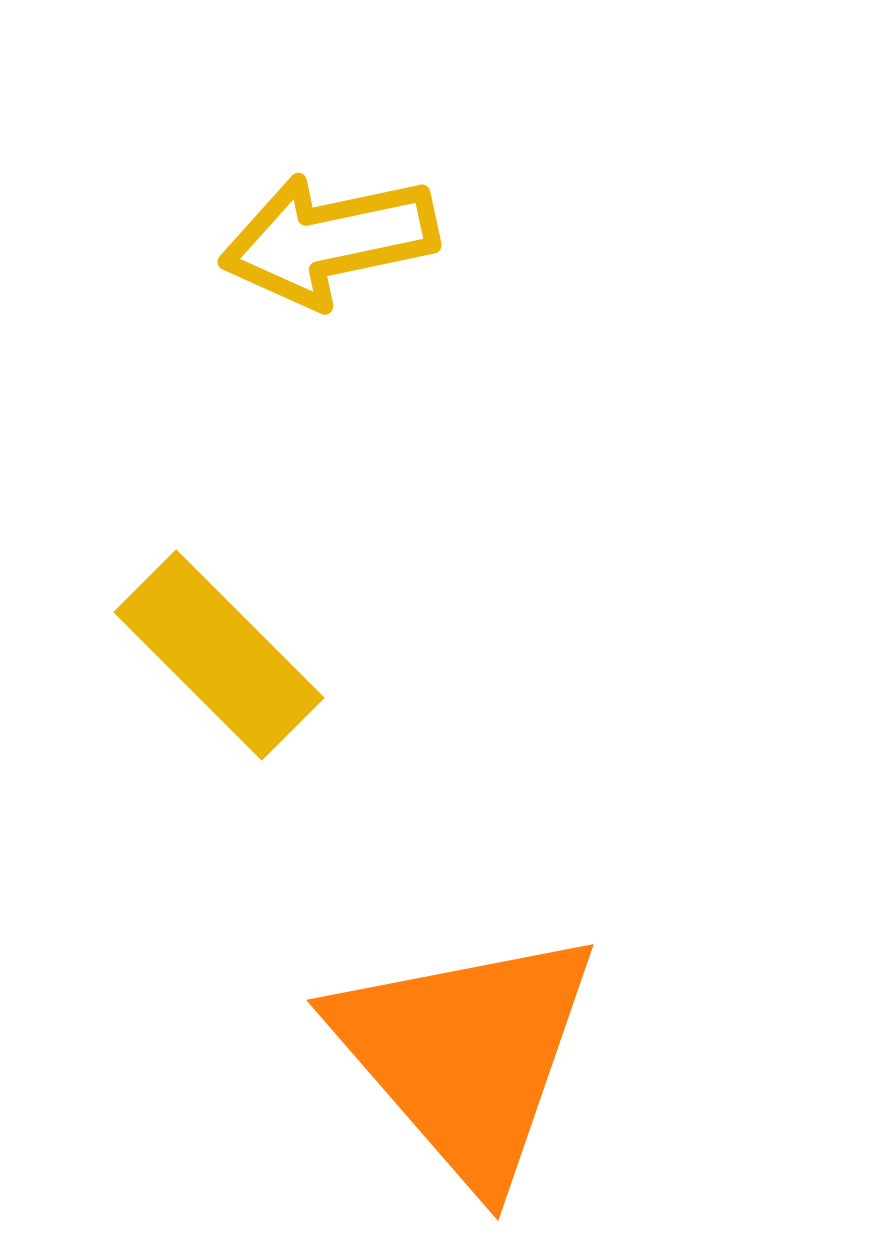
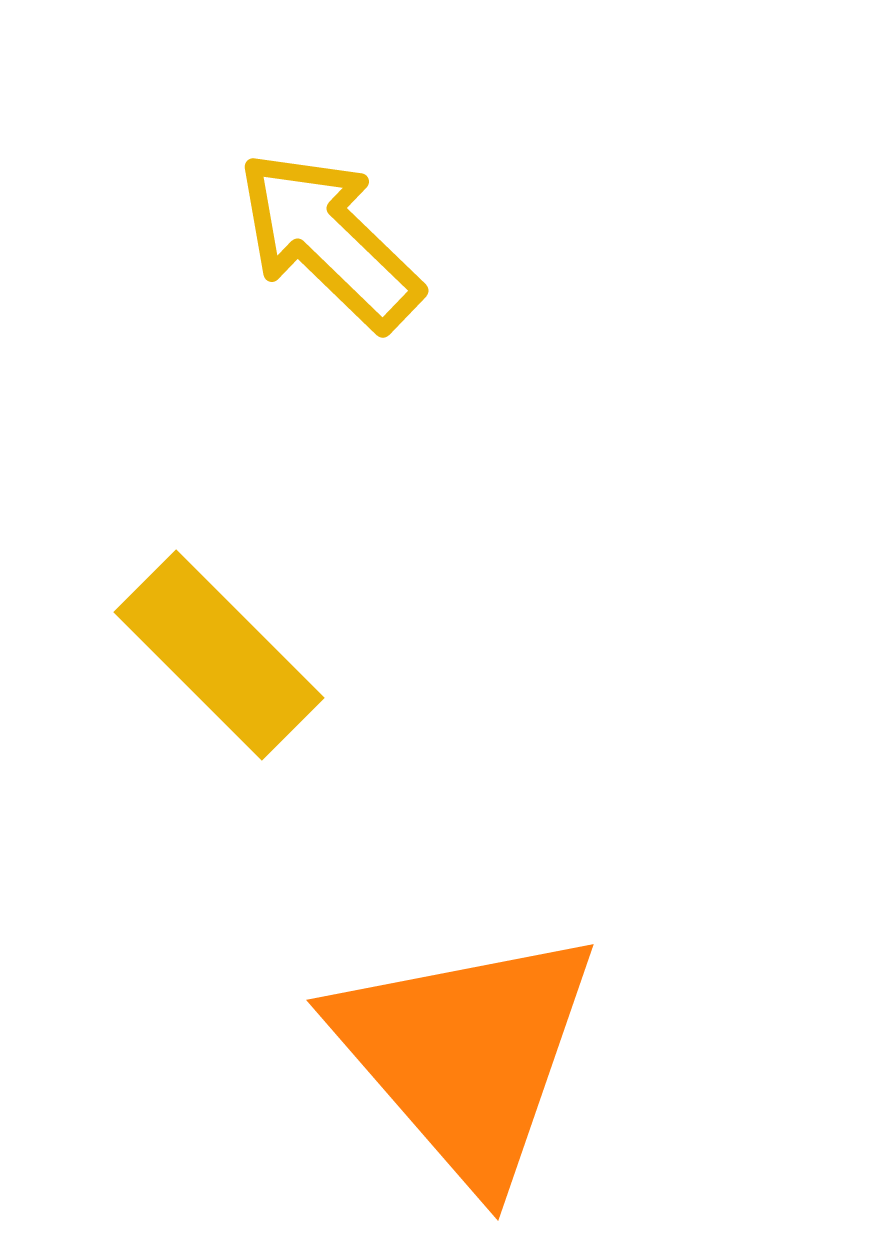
yellow arrow: rotated 56 degrees clockwise
